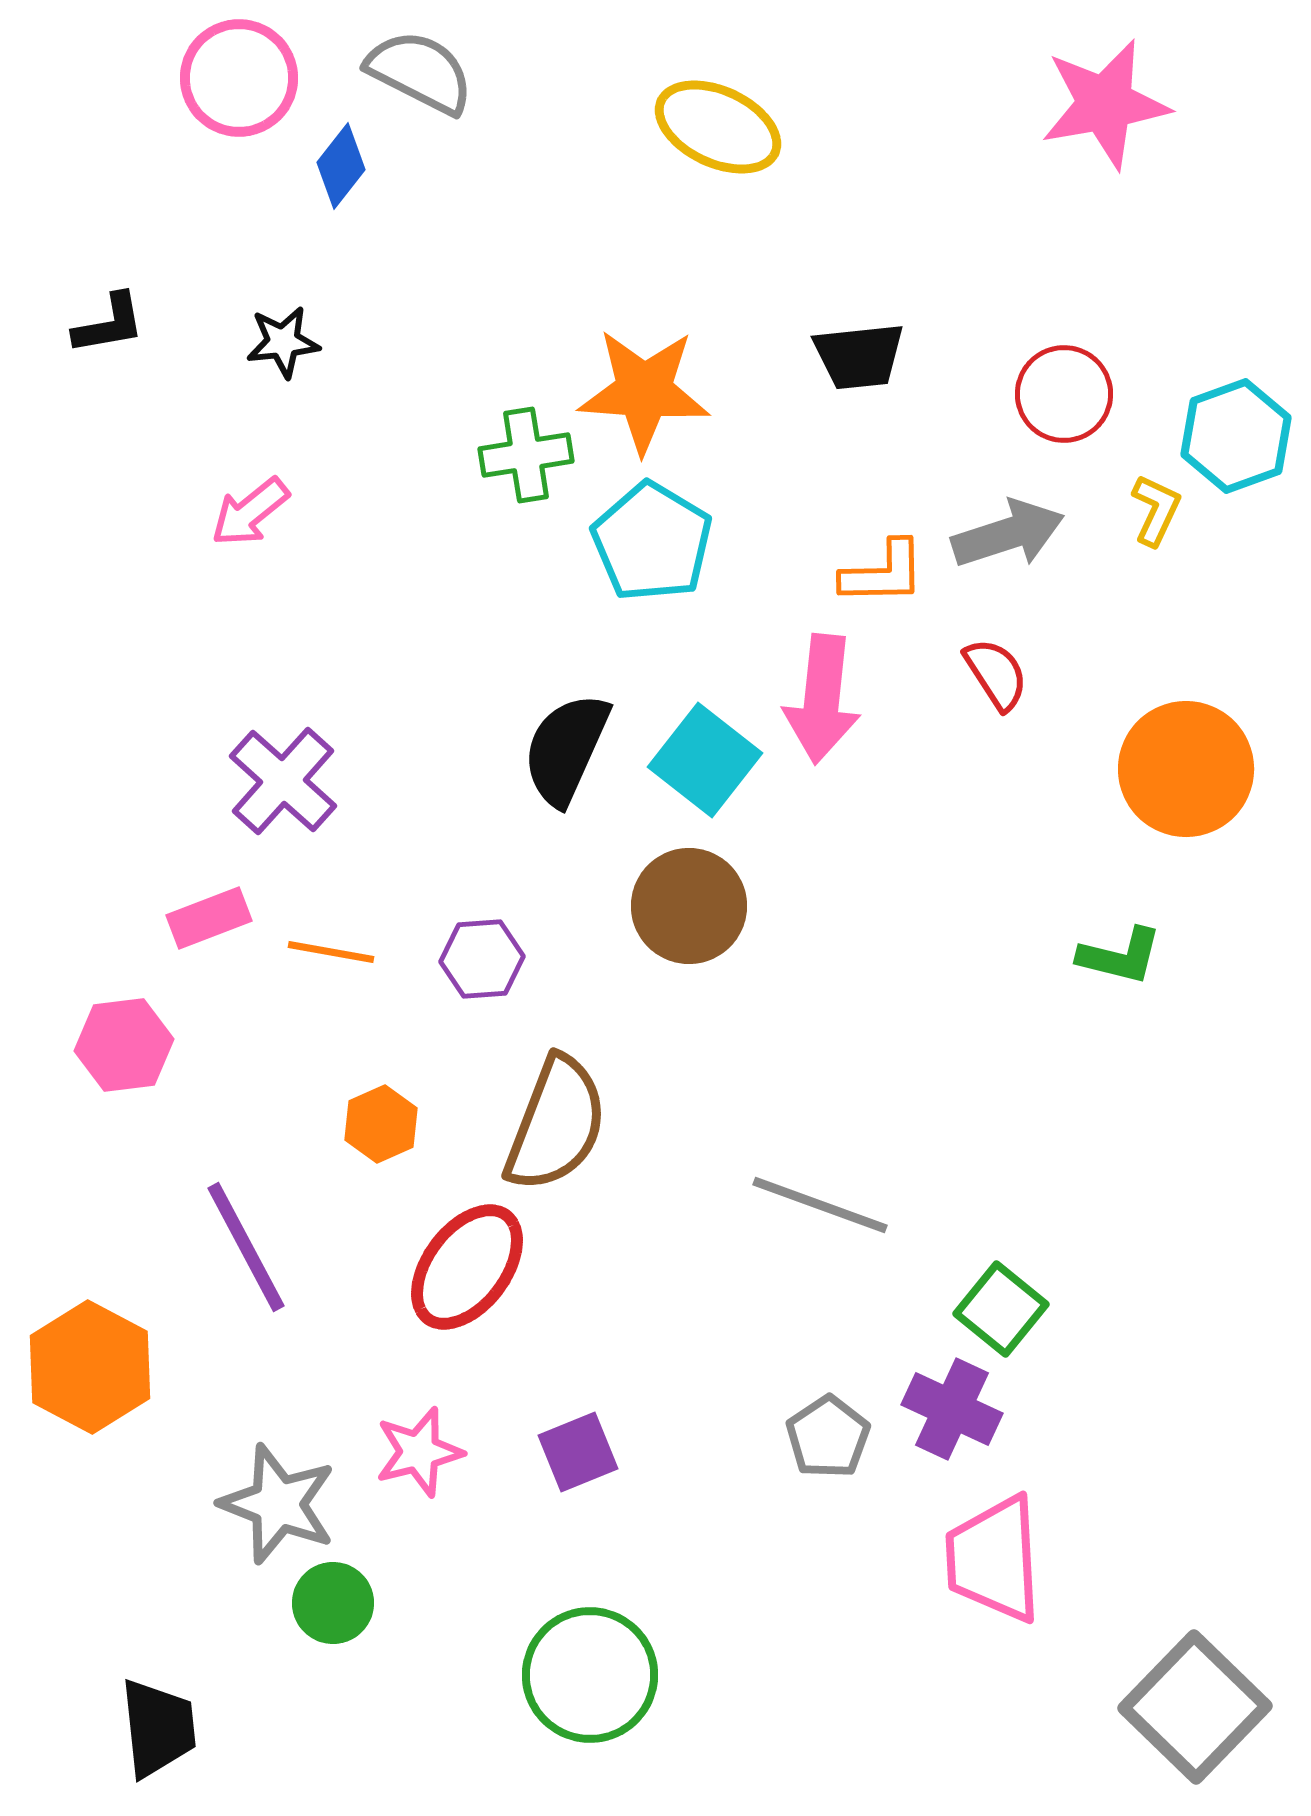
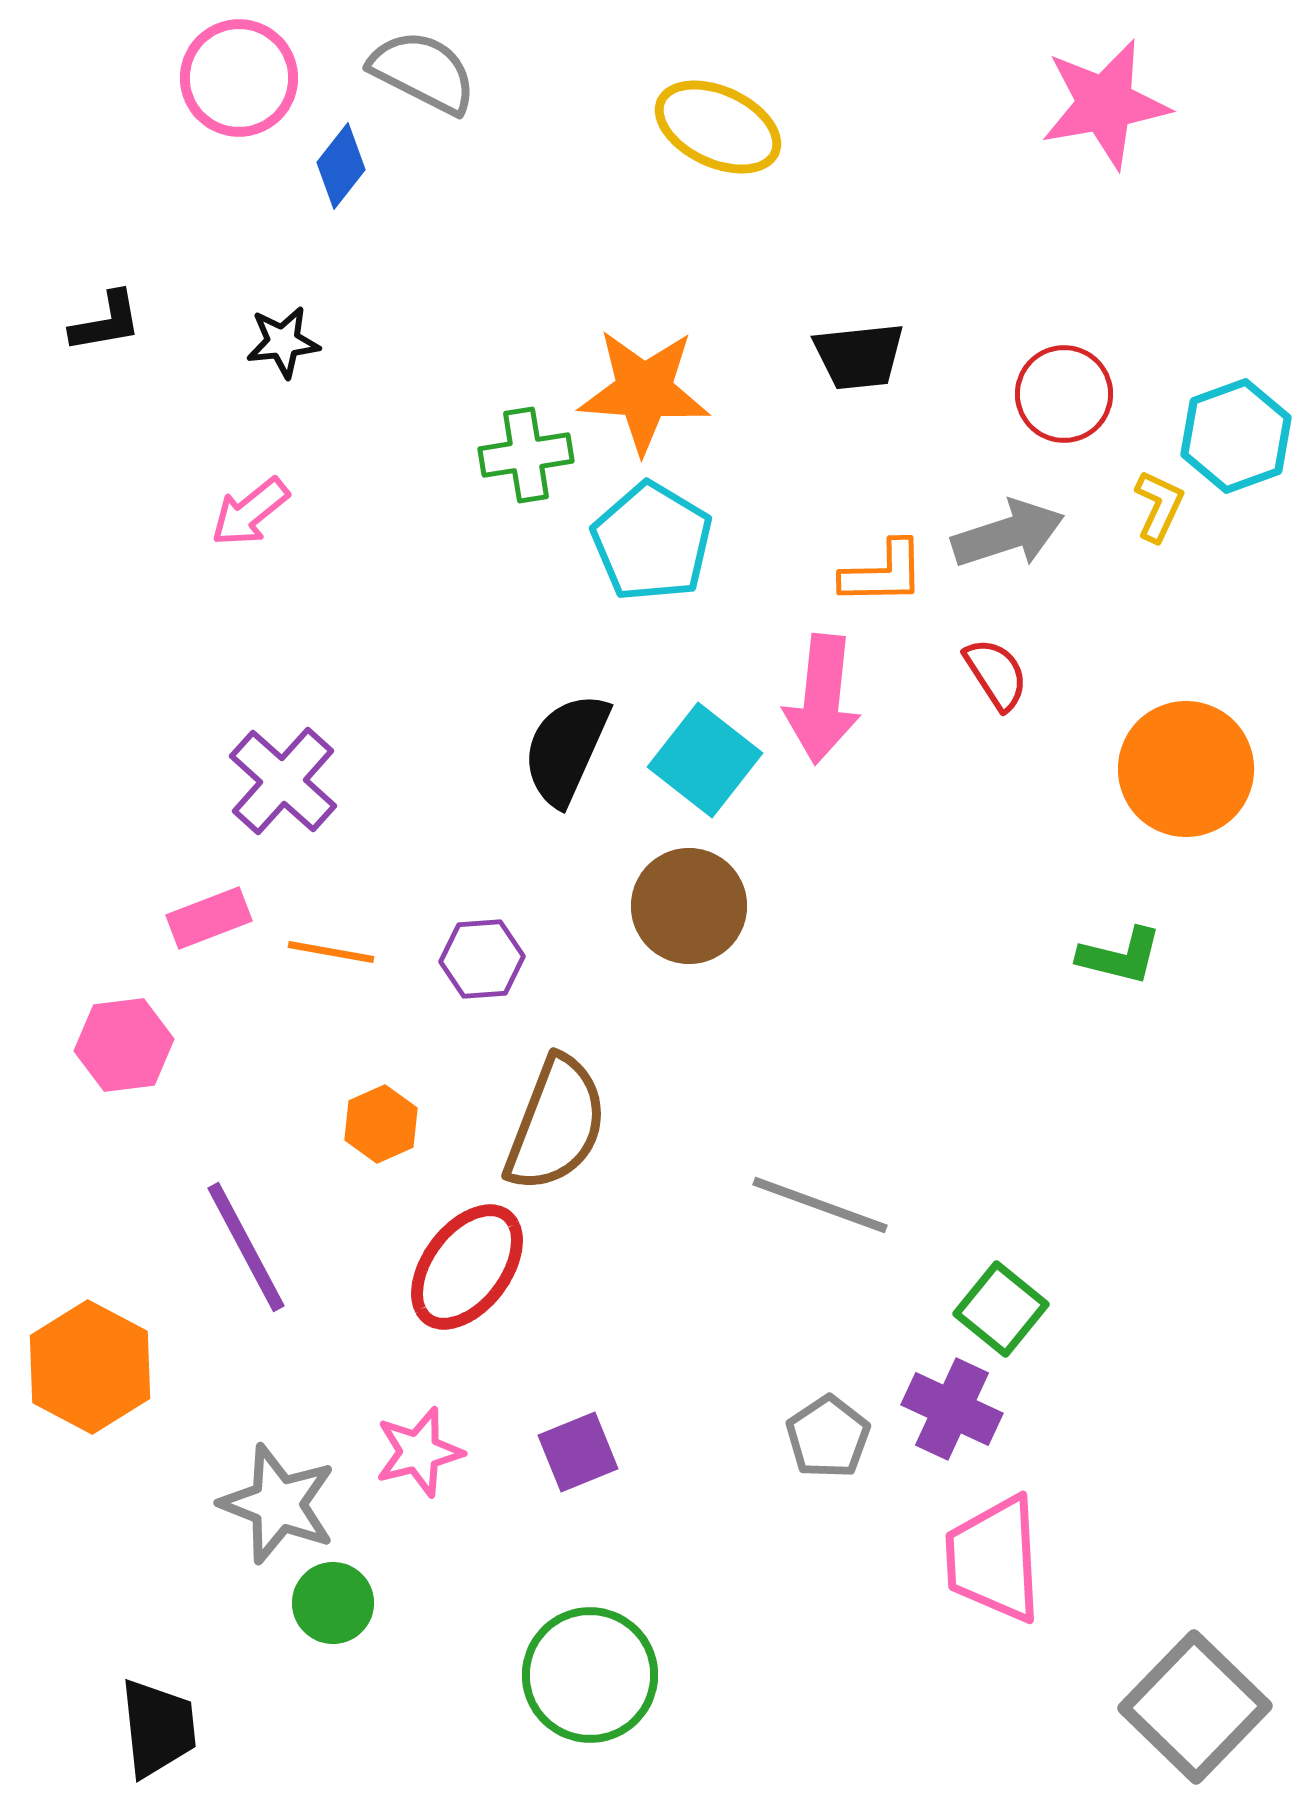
gray semicircle at (420, 72): moved 3 px right
black L-shape at (109, 324): moved 3 px left, 2 px up
yellow L-shape at (1156, 510): moved 3 px right, 4 px up
